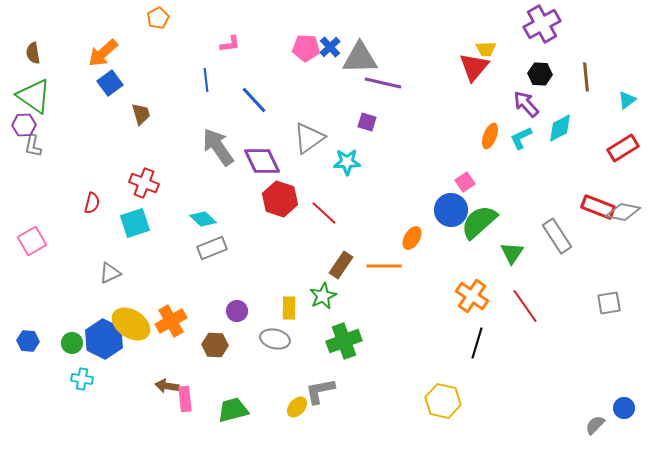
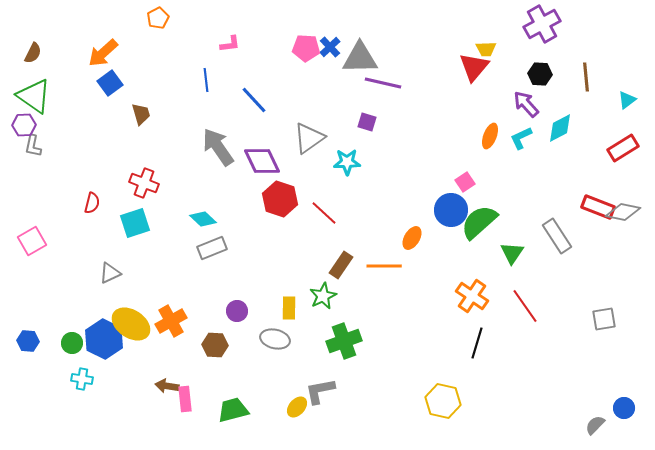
brown semicircle at (33, 53): rotated 145 degrees counterclockwise
gray square at (609, 303): moved 5 px left, 16 px down
